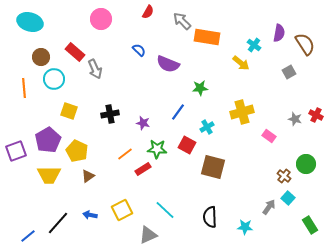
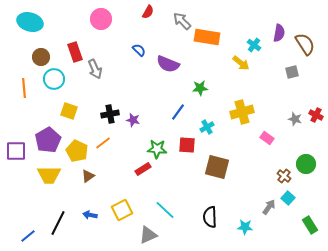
red rectangle at (75, 52): rotated 30 degrees clockwise
gray square at (289, 72): moved 3 px right; rotated 16 degrees clockwise
purple star at (143, 123): moved 10 px left, 3 px up
pink rectangle at (269, 136): moved 2 px left, 2 px down
red square at (187, 145): rotated 24 degrees counterclockwise
purple square at (16, 151): rotated 20 degrees clockwise
orange line at (125, 154): moved 22 px left, 11 px up
brown square at (213, 167): moved 4 px right
black line at (58, 223): rotated 15 degrees counterclockwise
